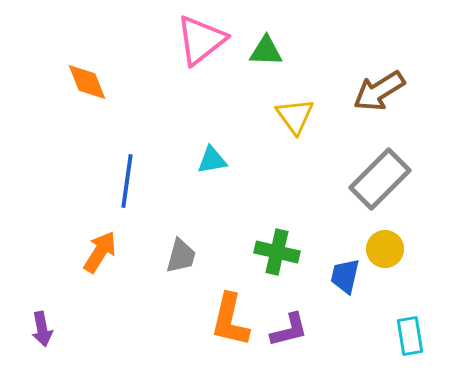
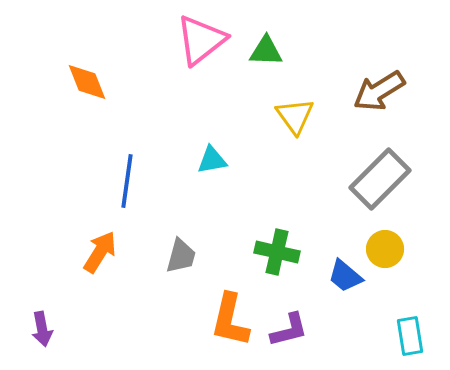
blue trapezoid: rotated 63 degrees counterclockwise
